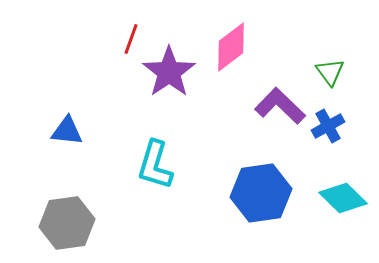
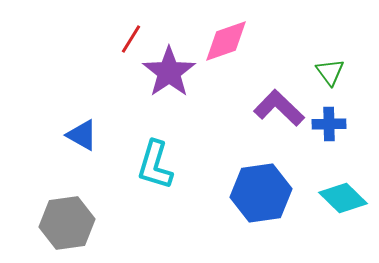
red line: rotated 12 degrees clockwise
pink diamond: moved 5 px left, 6 px up; rotated 18 degrees clockwise
purple L-shape: moved 1 px left, 2 px down
blue cross: moved 1 px right, 2 px up; rotated 28 degrees clockwise
blue triangle: moved 15 px right, 4 px down; rotated 24 degrees clockwise
